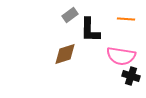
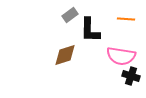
brown diamond: moved 1 px down
